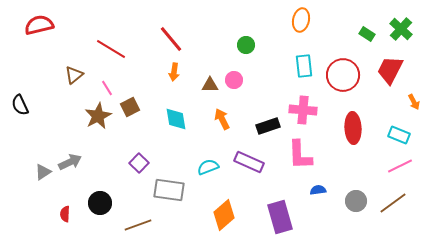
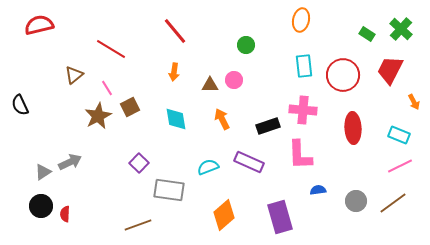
red line at (171, 39): moved 4 px right, 8 px up
black circle at (100, 203): moved 59 px left, 3 px down
